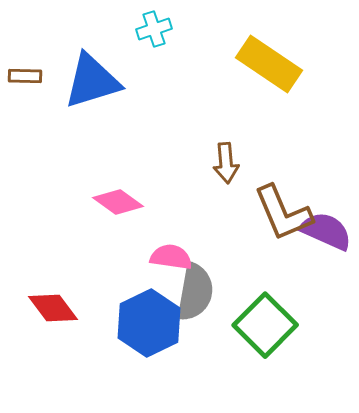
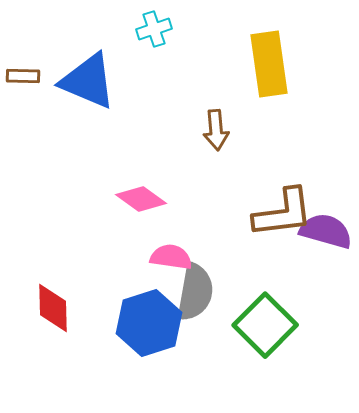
yellow rectangle: rotated 48 degrees clockwise
brown rectangle: moved 2 px left
blue triangle: moved 4 px left; rotated 40 degrees clockwise
brown arrow: moved 10 px left, 33 px up
pink diamond: moved 23 px right, 3 px up
brown L-shape: rotated 74 degrees counterclockwise
purple semicircle: rotated 8 degrees counterclockwise
red diamond: rotated 36 degrees clockwise
blue hexagon: rotated 8 degrees clockwise
